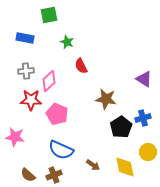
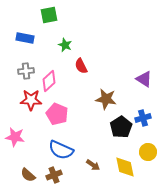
green star: moved 2 px left, 3 px down
